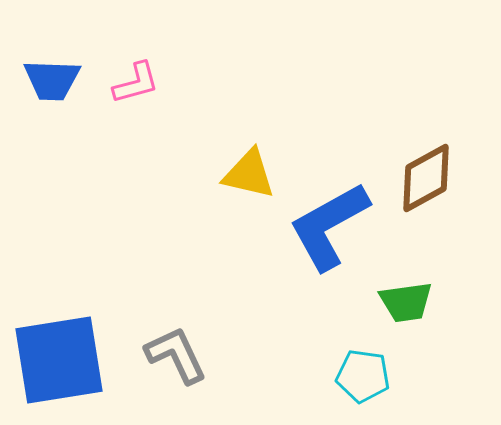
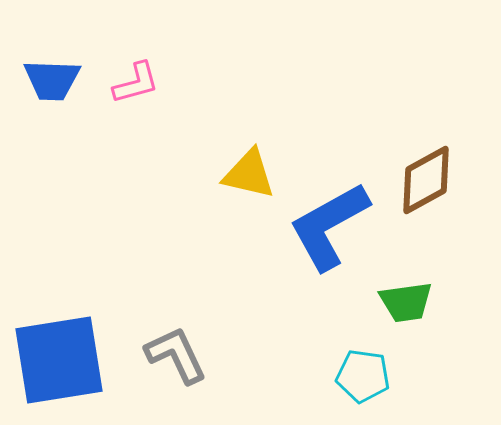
brown diamond: moved 2 px down
